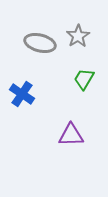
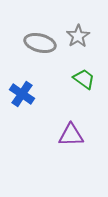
green trapezoid: rotated 95 degrees clockwise
